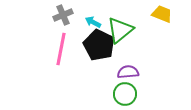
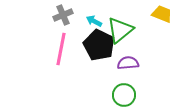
cyan arrow: moved 1 px right, 1 px up
purple semicircle: moved 9 px up
green circle: moved 1 px left, 1 px down
